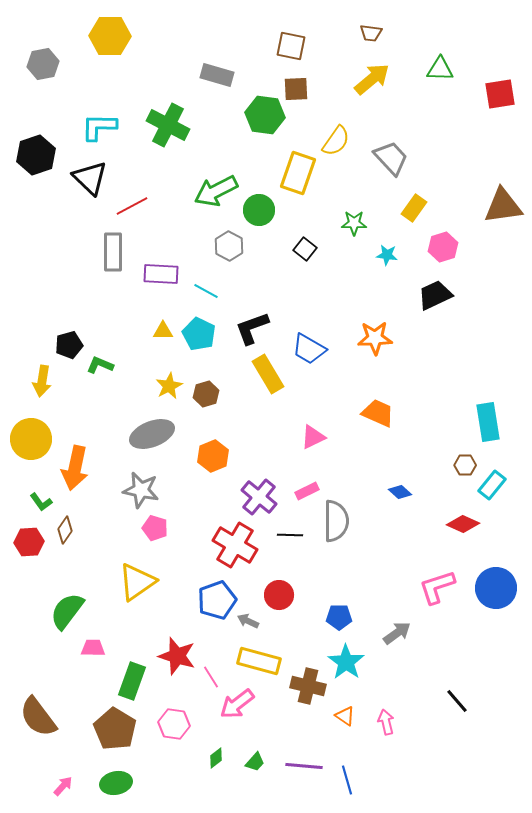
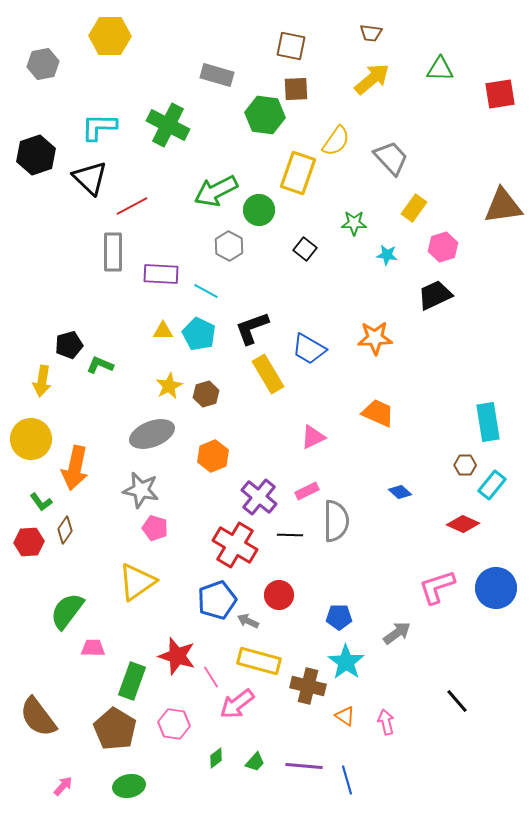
green ellipse at (116, 783): moved 13 px right, 3 px down
